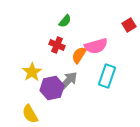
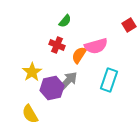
cyan rectangle: moved 2 px right, 4 px down
